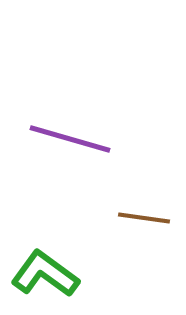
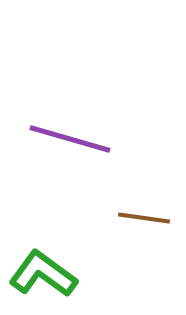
green L-shape: moved 2 px left
